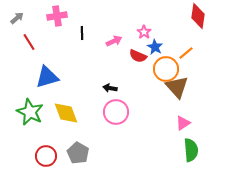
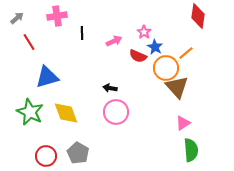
orange circle: moved 1 px up
